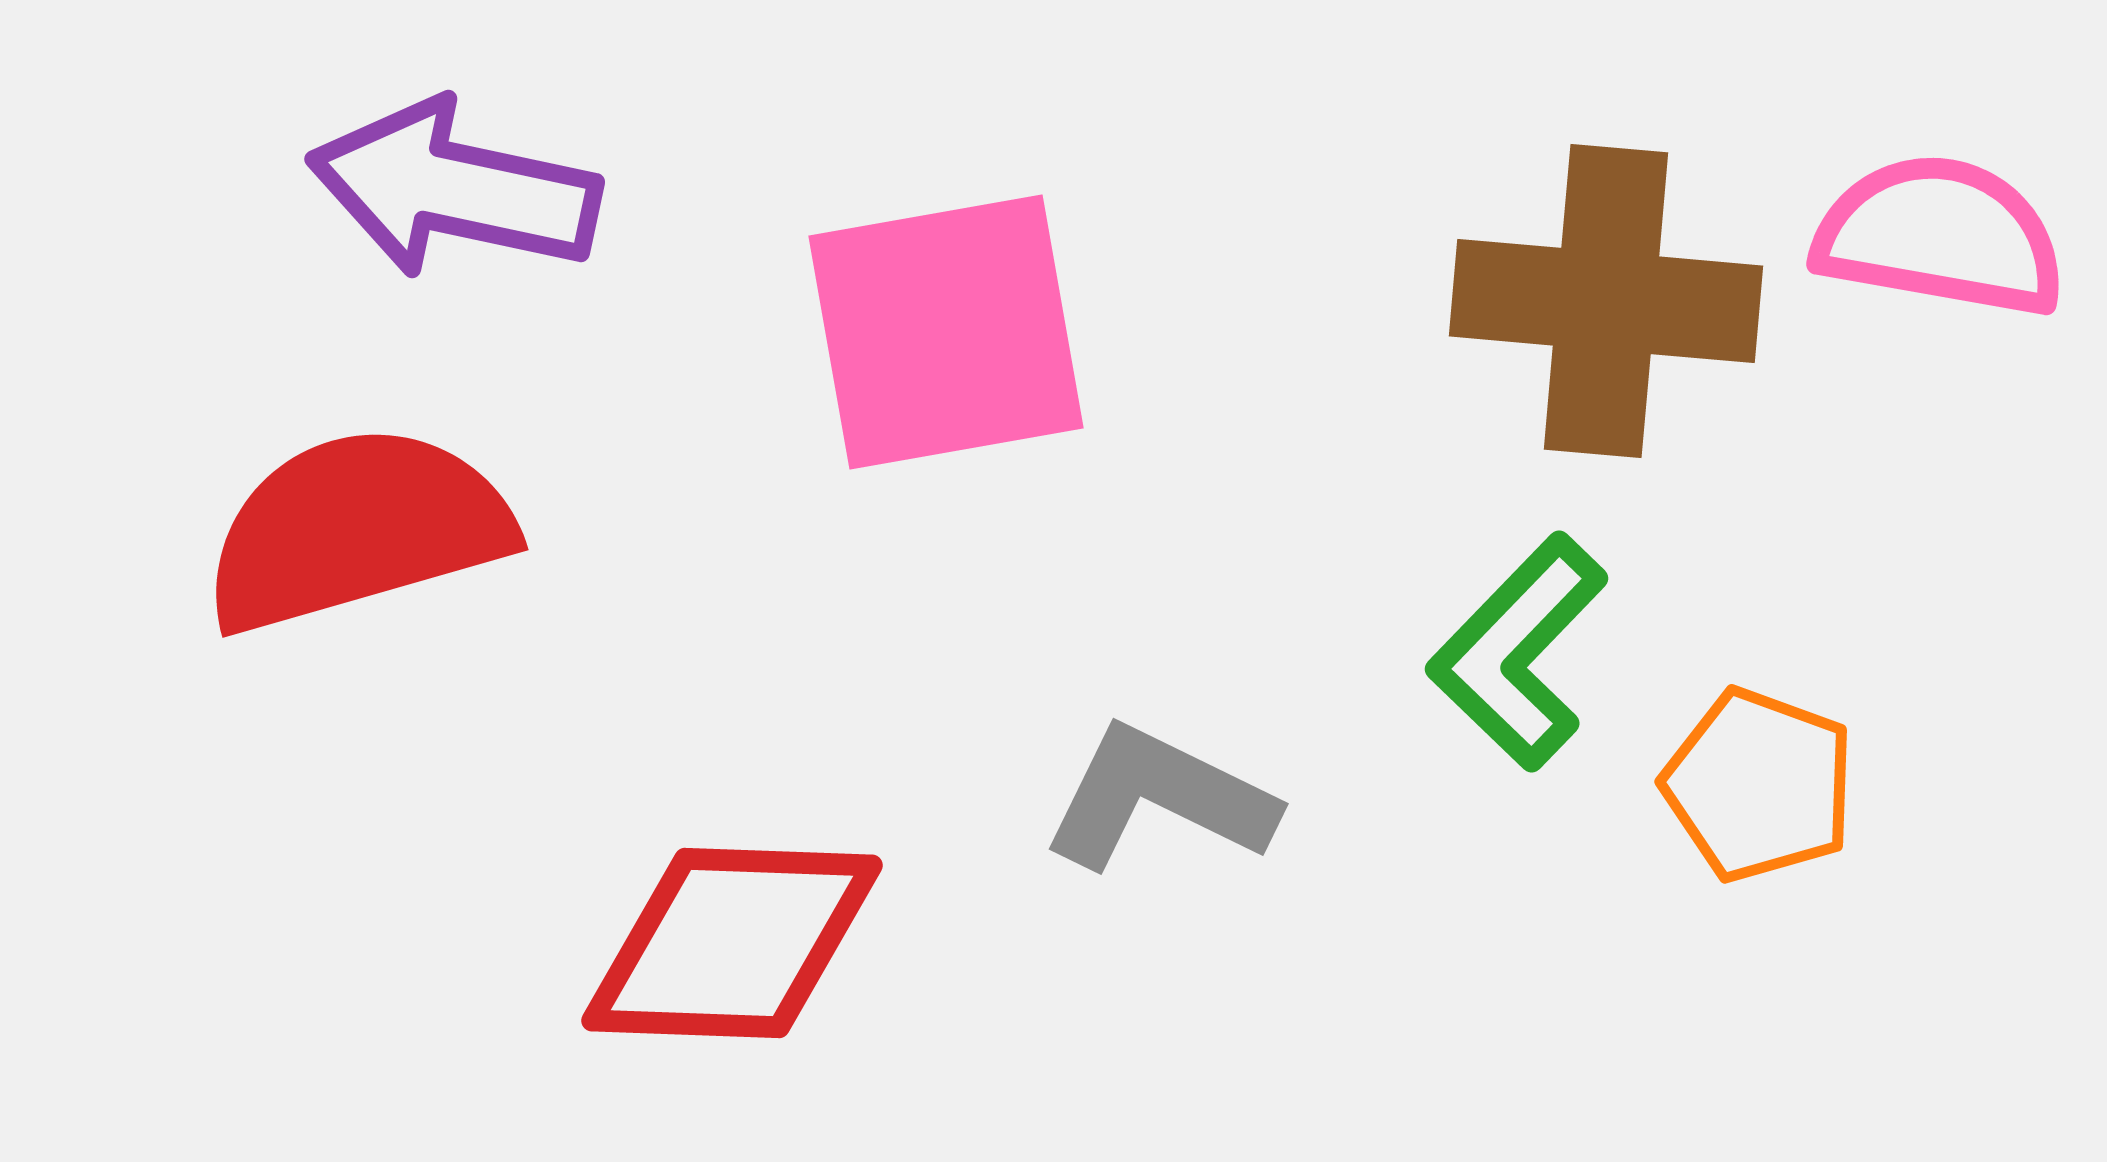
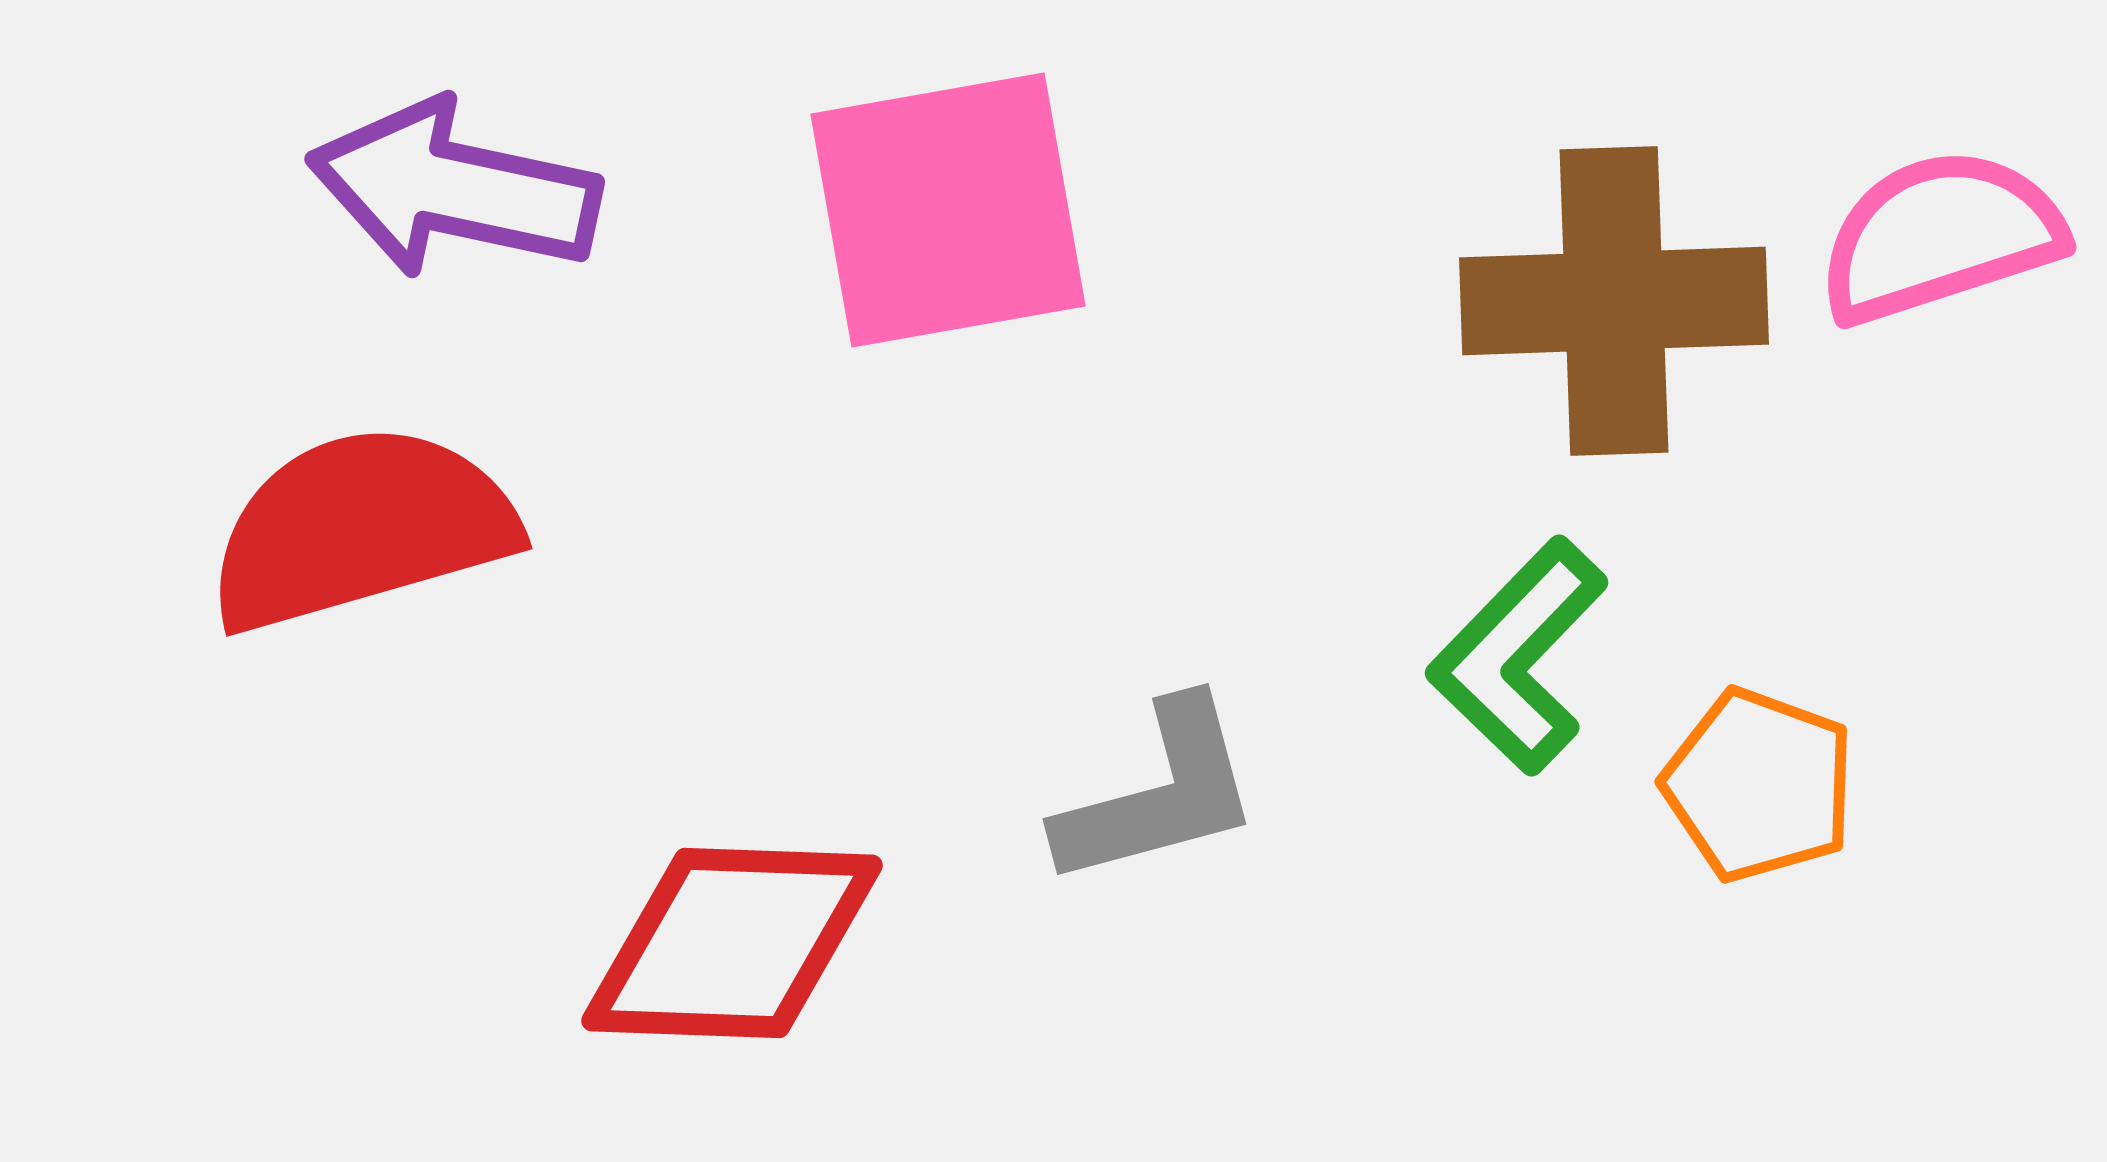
pink semicircle: rotated 28 degrees counterclockwise
brown cross: moved 8 px right; rotated 7 degrees counterclockwise
pink square: moved 2 px right, 122 px up
red semicircle: moved 4 px right, 1 px up
green L-shape: moved 4 px down
gray L-shape: moved 4 px up; rotated 139 degrees clockwise
